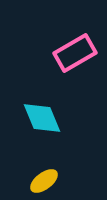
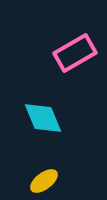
cyan diamond: moved 1 px right
